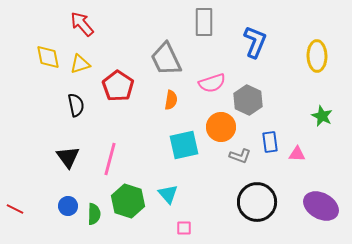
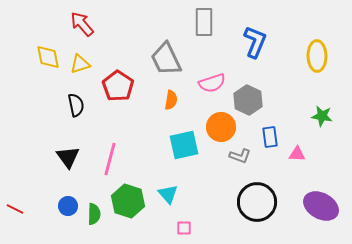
green star: rotated 15 degrees counterclockwise
blue rectangle: moved 5 px up
